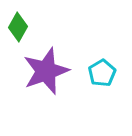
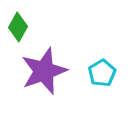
purple star: moved 2 px left
